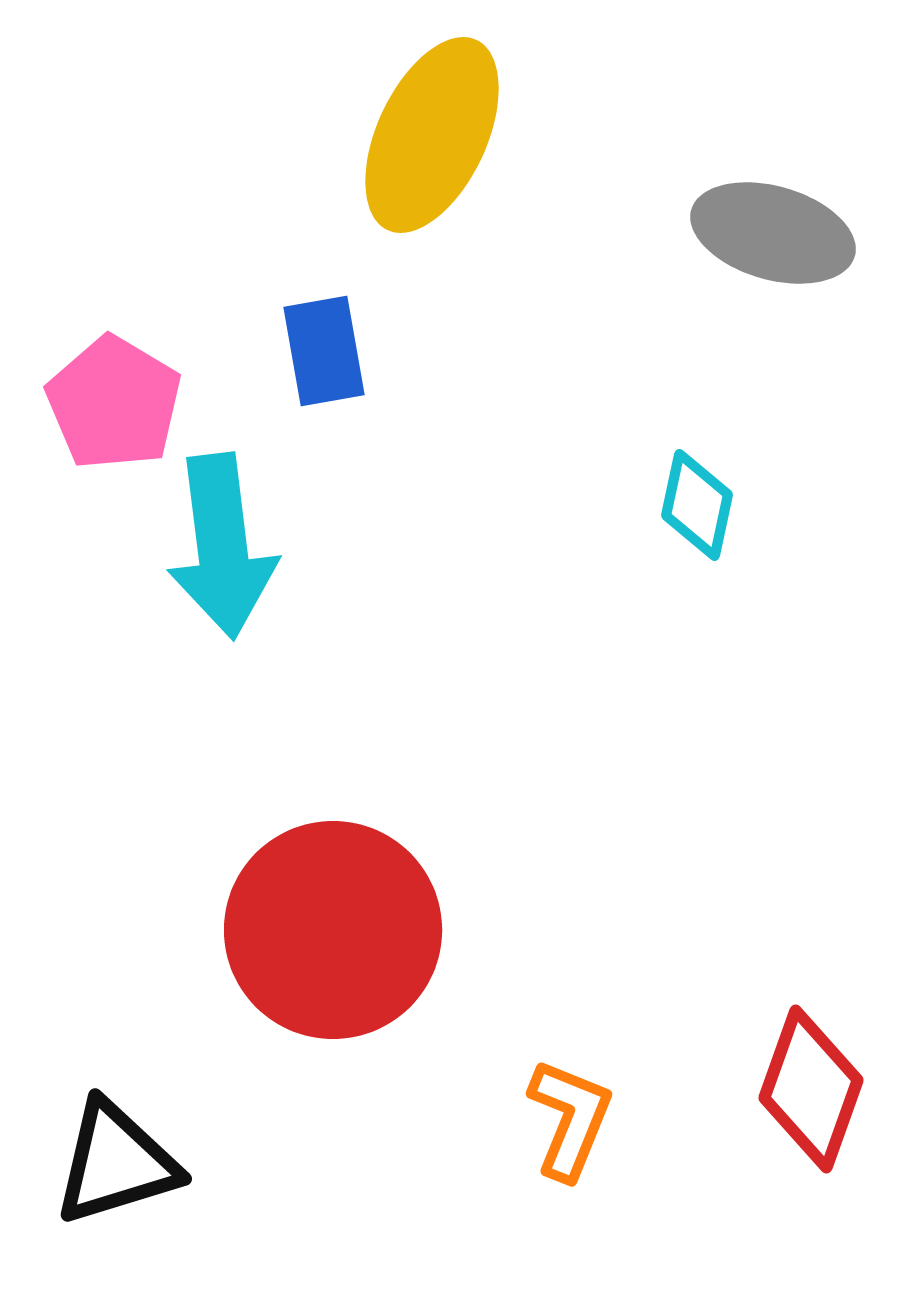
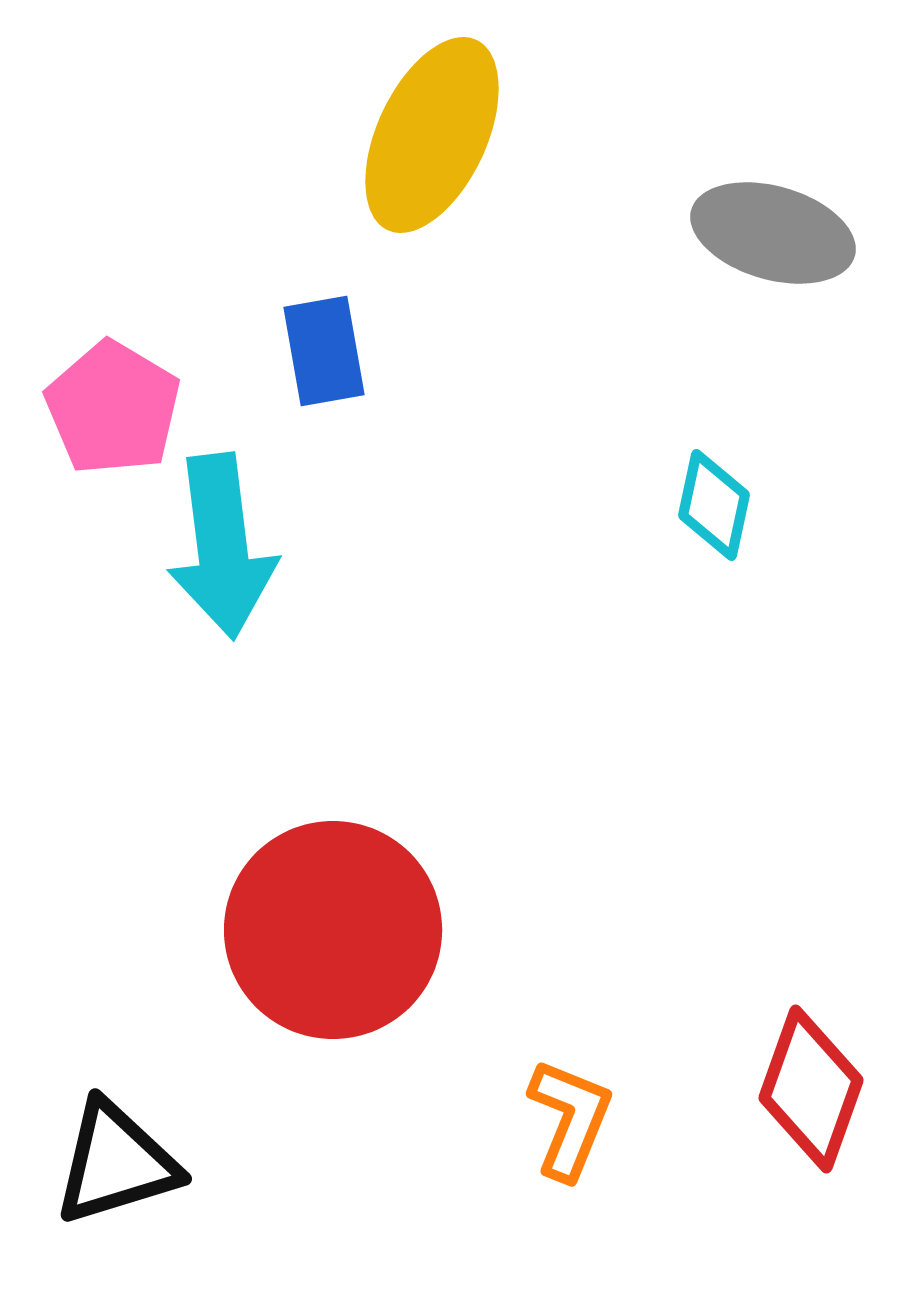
pink pentagon: moved 1 px left, 5 px down
cyan diamond: moved 17 px right
